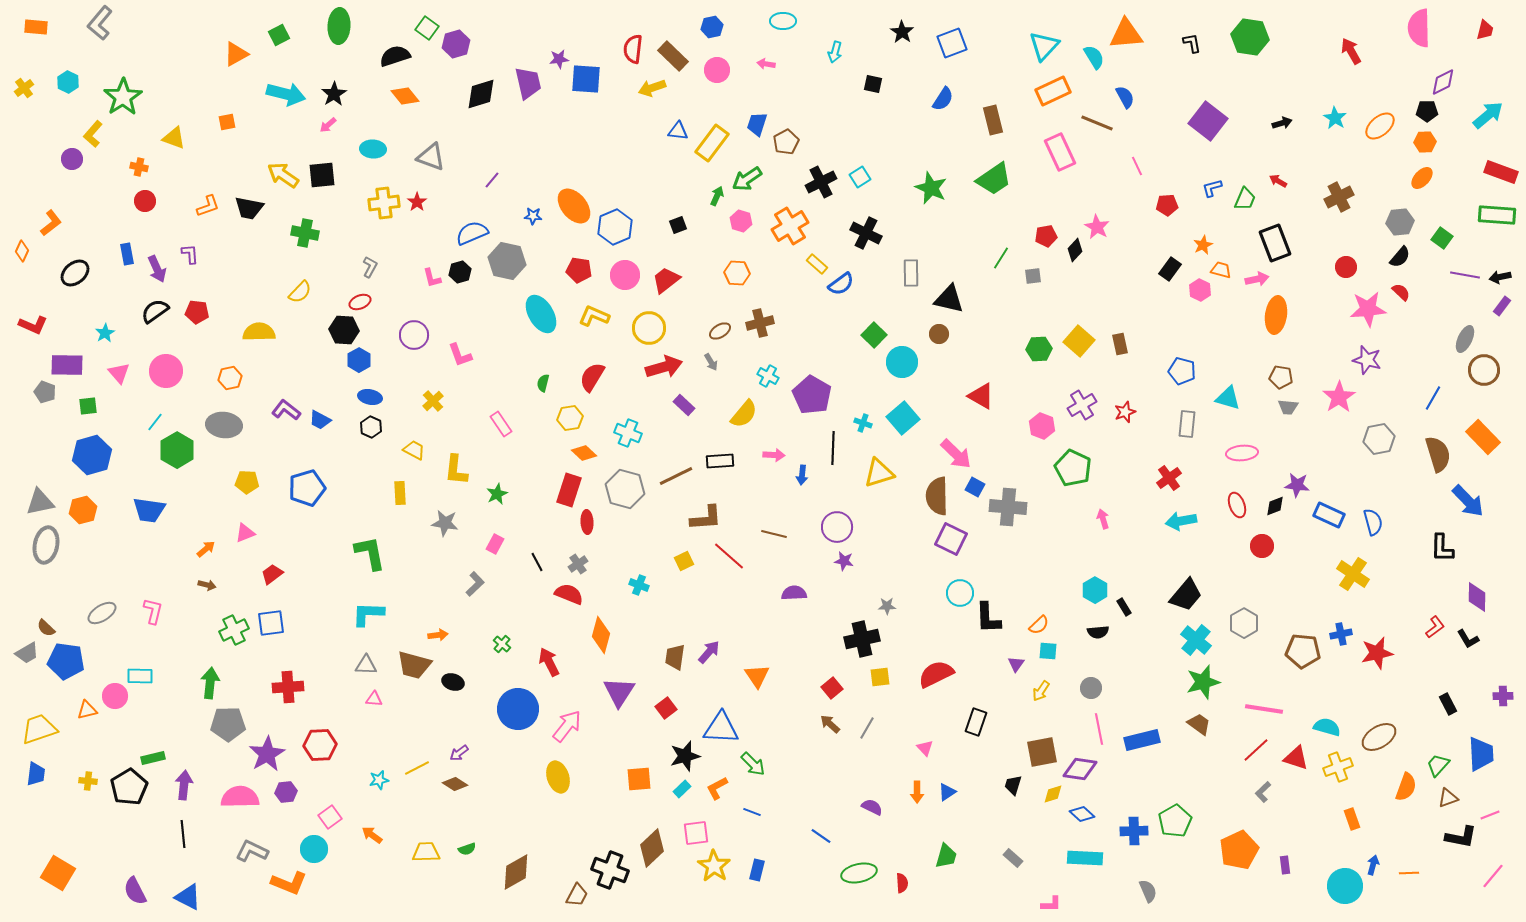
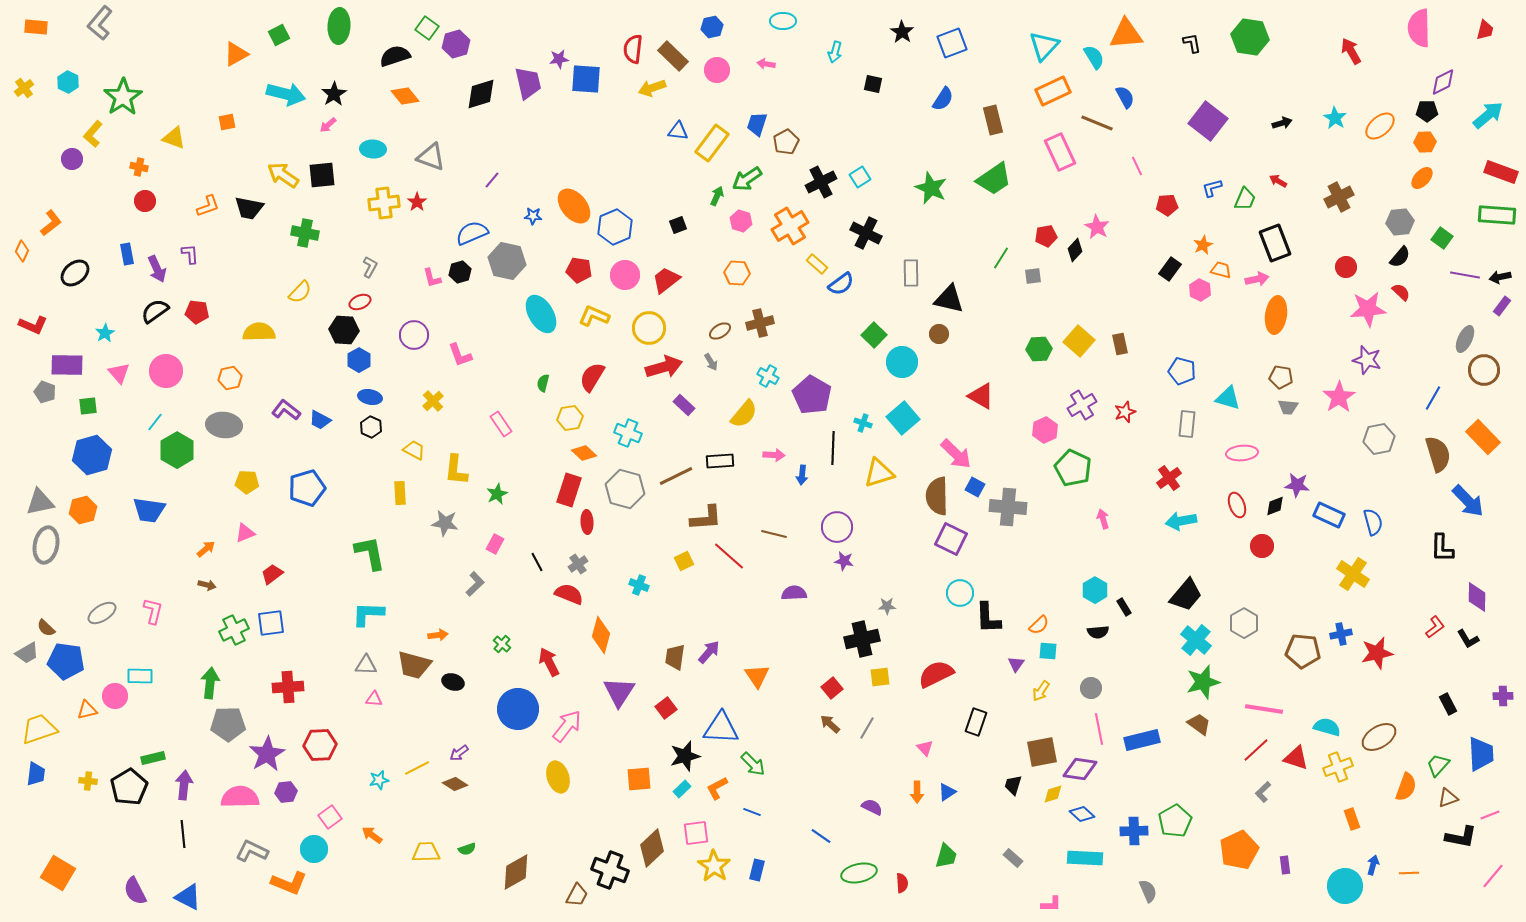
pink hexagon at (1042, 426): moved 3 px right, 4 px down; rotated 15 degrees clockwise
